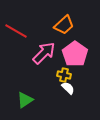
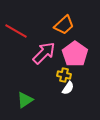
white semicircle: rotated 80 degrees clockwise
